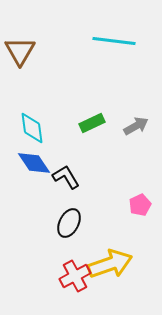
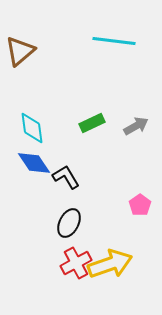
brown triangle: rotated 20 degrees clockwise
pink pentagon: rotated 10 degrees counterclockwise
red cross: moved 1 px right, 13 px up
